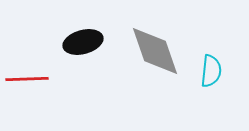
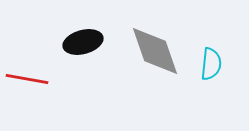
cyan semicircle: moved 7 px up
red line: rotated 12 degrees clockwise
